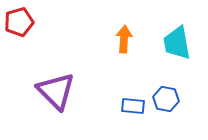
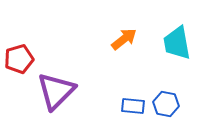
red pentagon: moved 37 px down
orange arrow: rotated 48 degrees clockwise
purple triangle: rotated 30 degrees clockwise
blue hexagon: moved 5 px down
